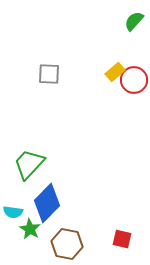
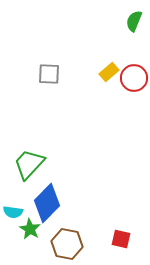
green semicircle: rotated 20 degrees counterclockwise
yellow rectangle: moved 6 px left
red circle: moved 2 px up
red square: moved 1 px left
